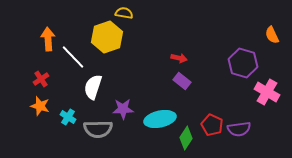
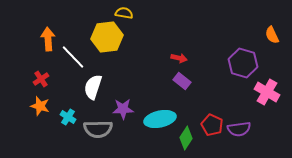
yellow hexagon: rotated 12 degrees clockwise
